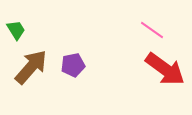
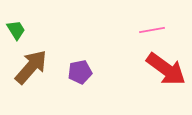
pink line: rotated 45 degrees counterclockwise
purple pentagon: moved 7 px right, 7 px down
red arrow: moved 1 px right
